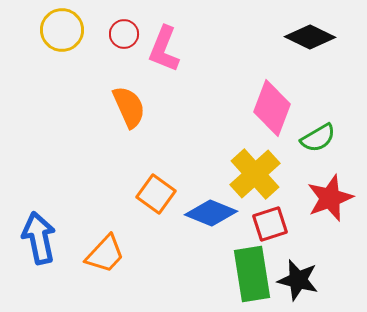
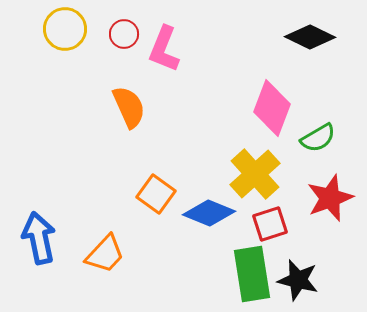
yellow circle: moved 3 px right, 1 px up
blue diamond: moved 2 px left
